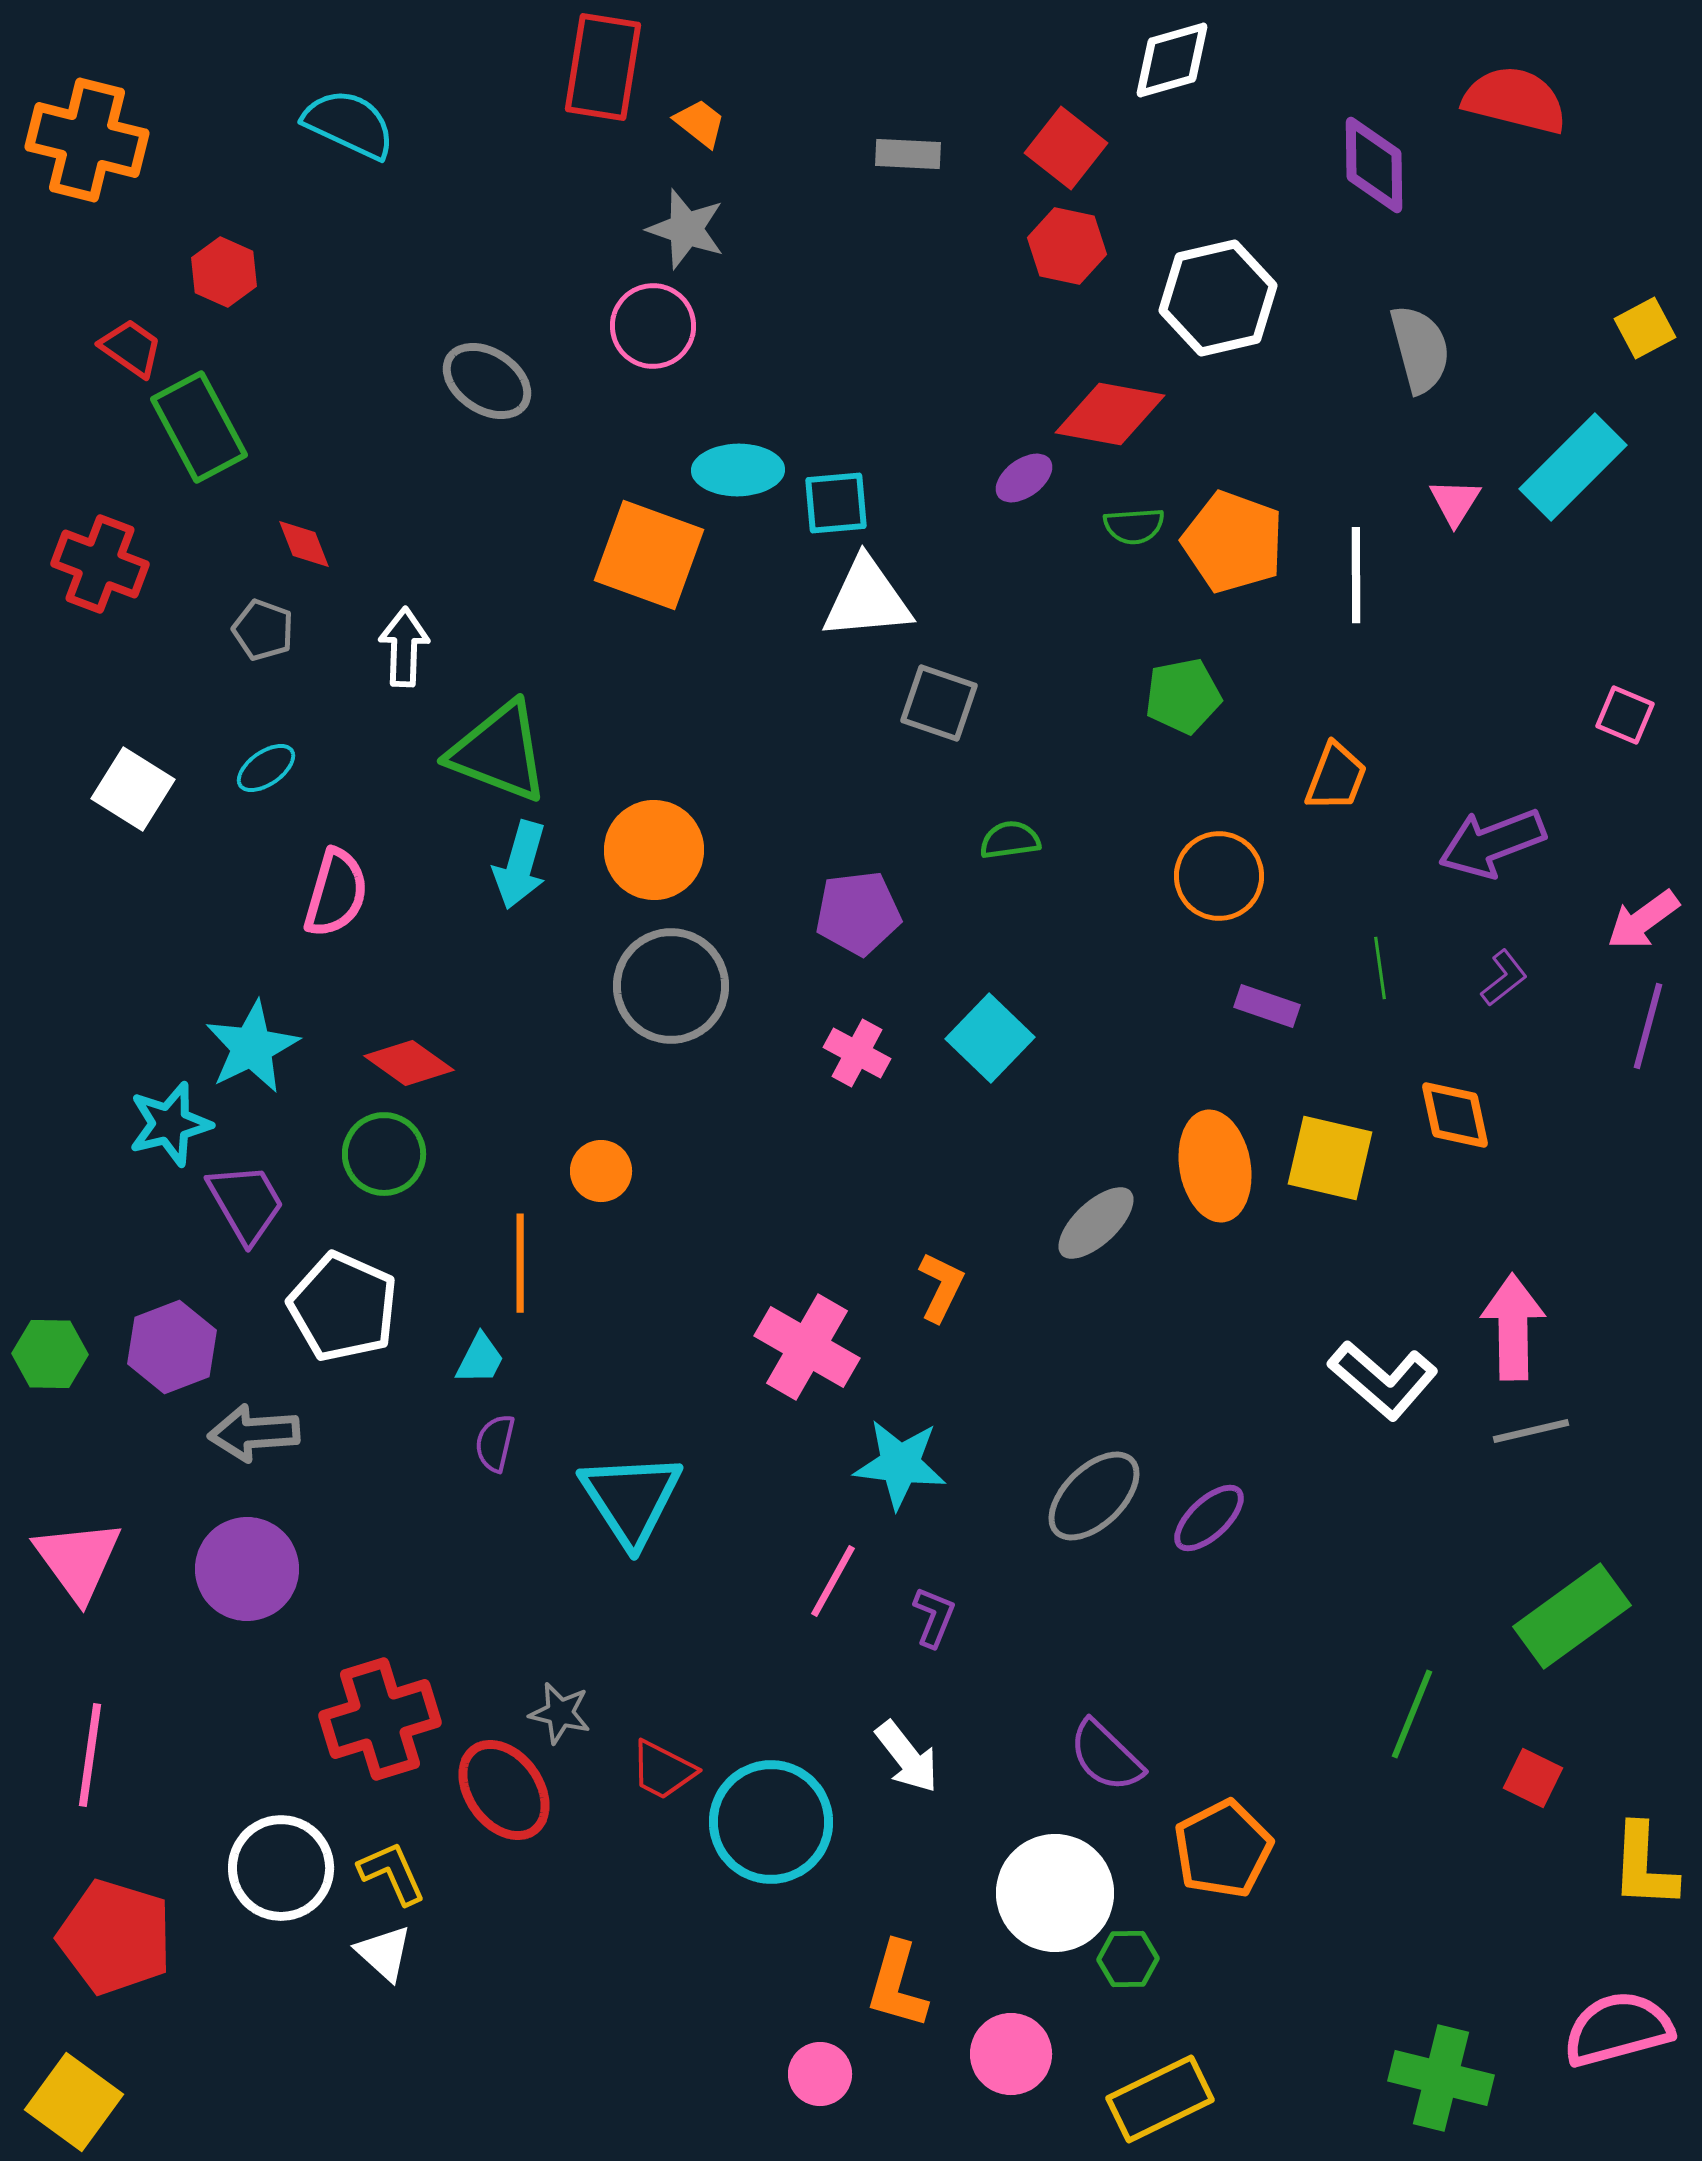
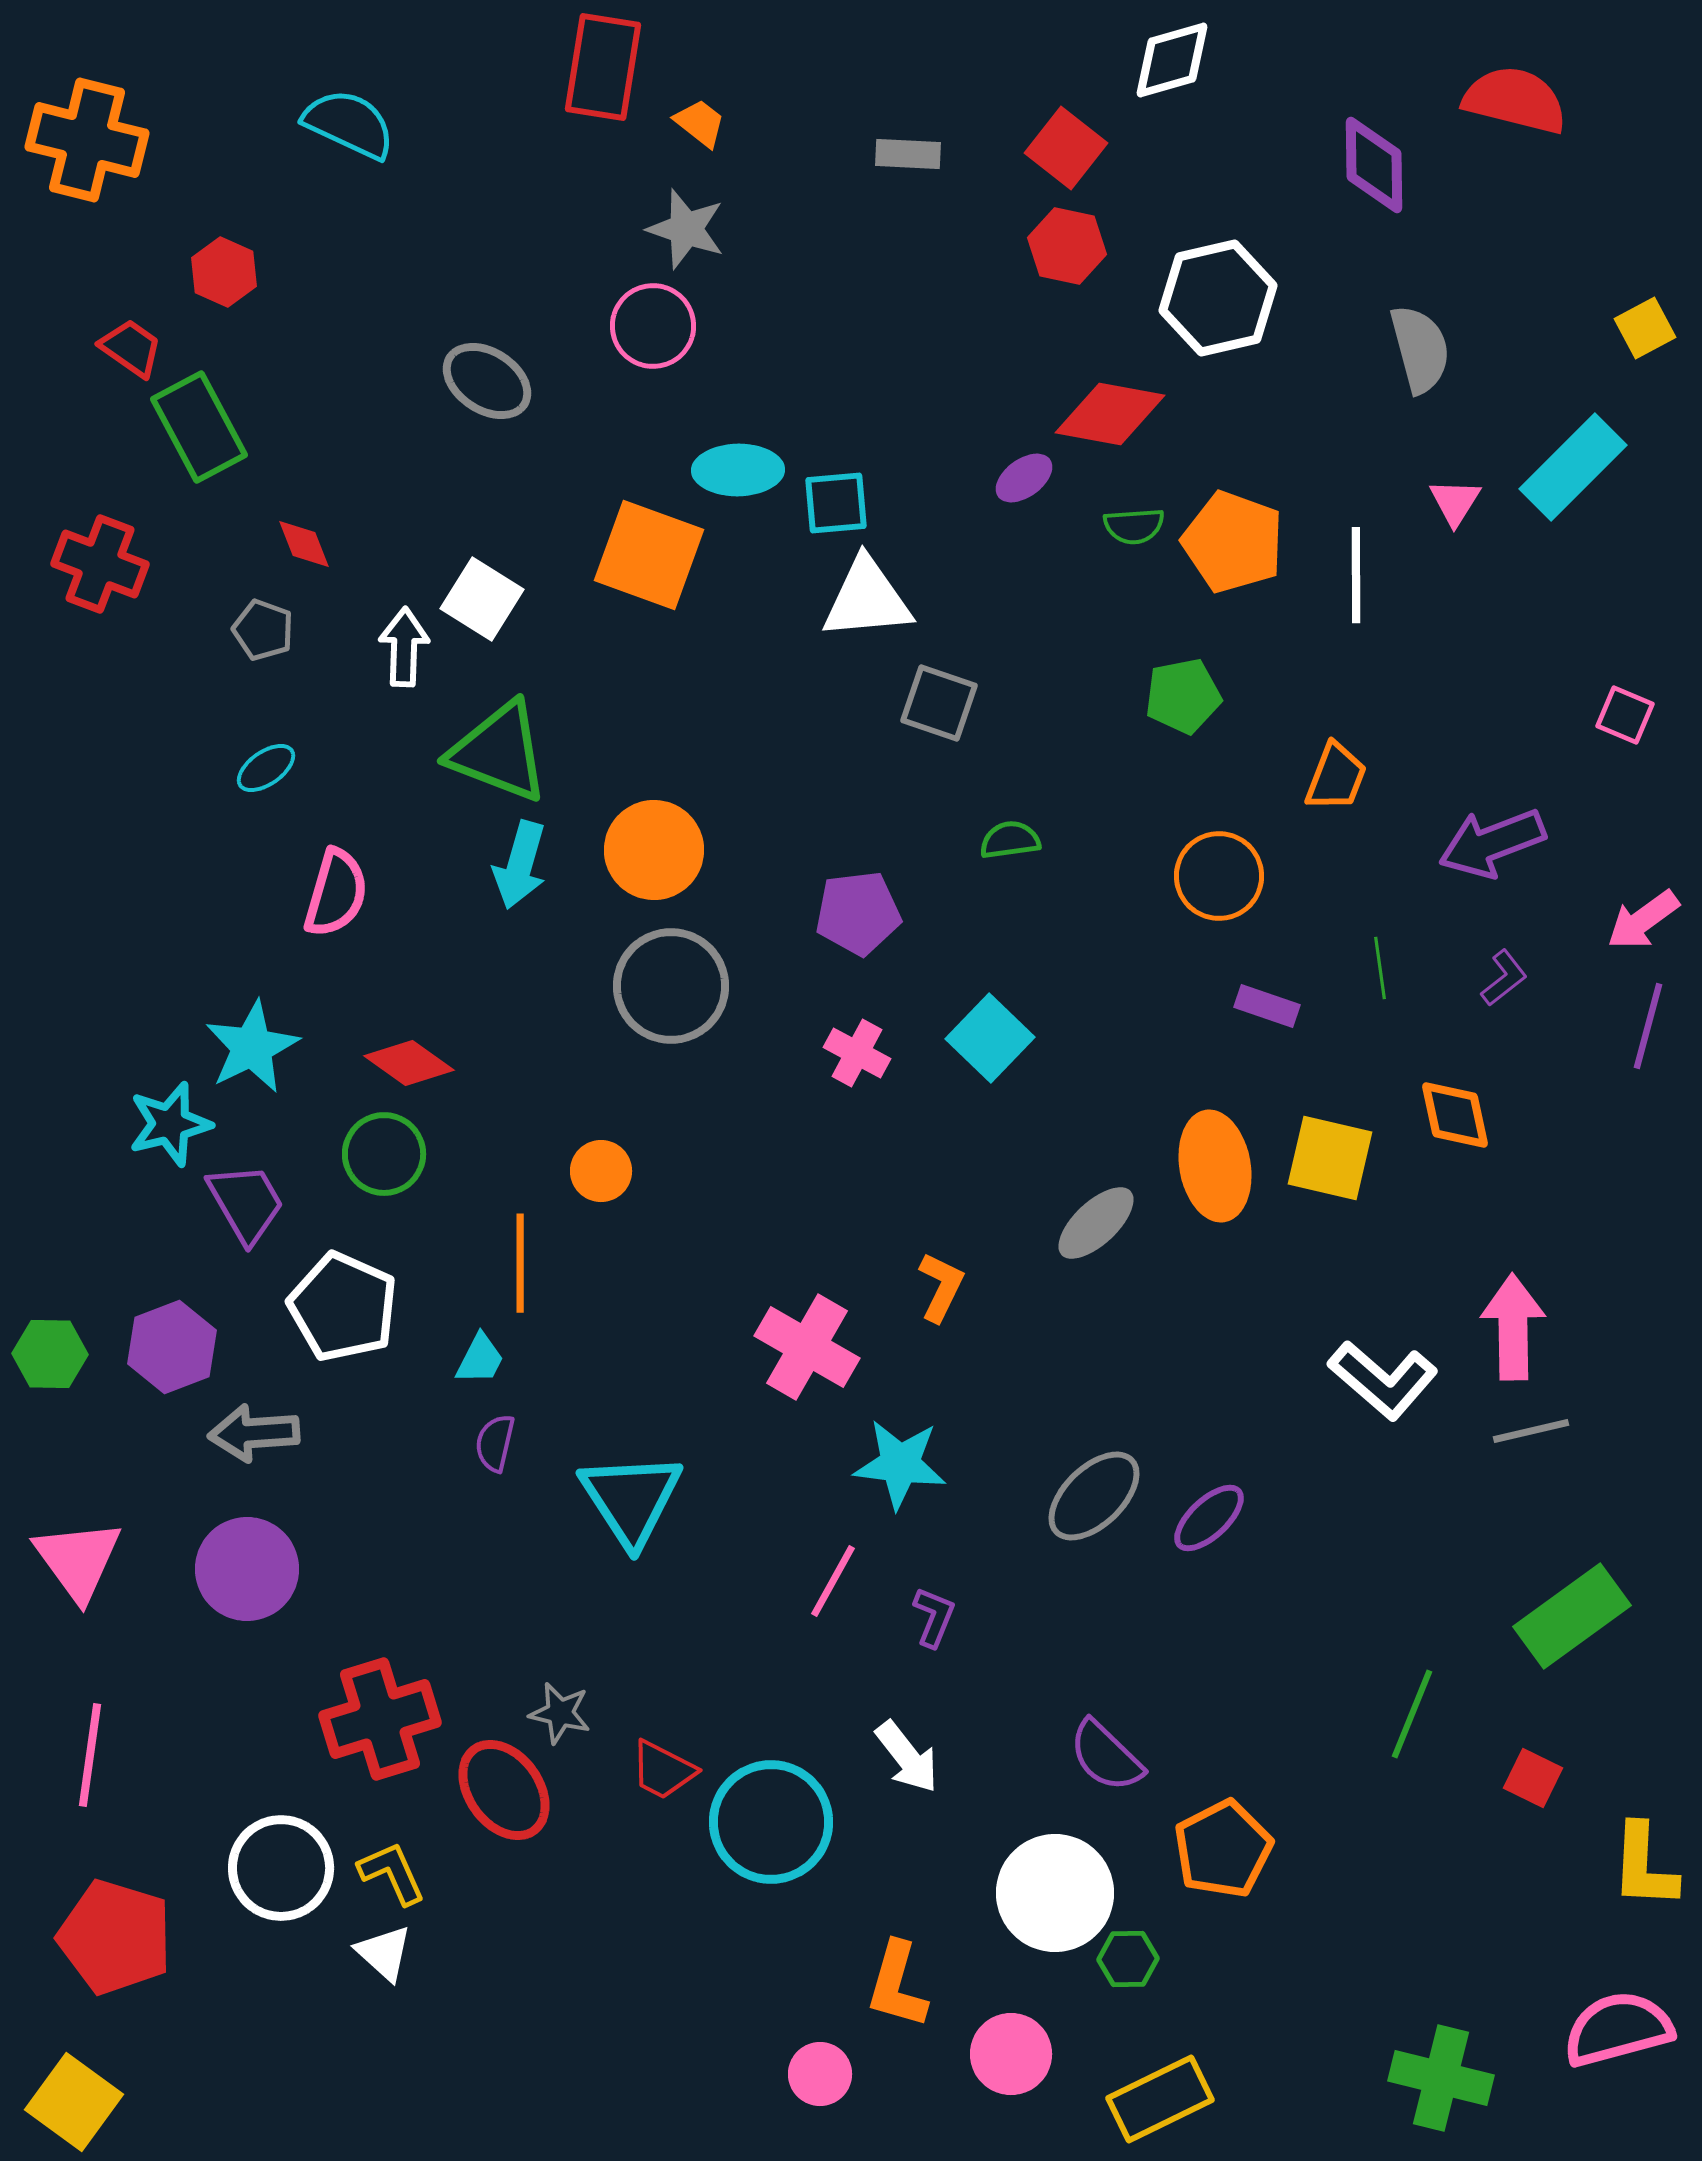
white square at (133, 789): moved 349 px right, 190 px up
